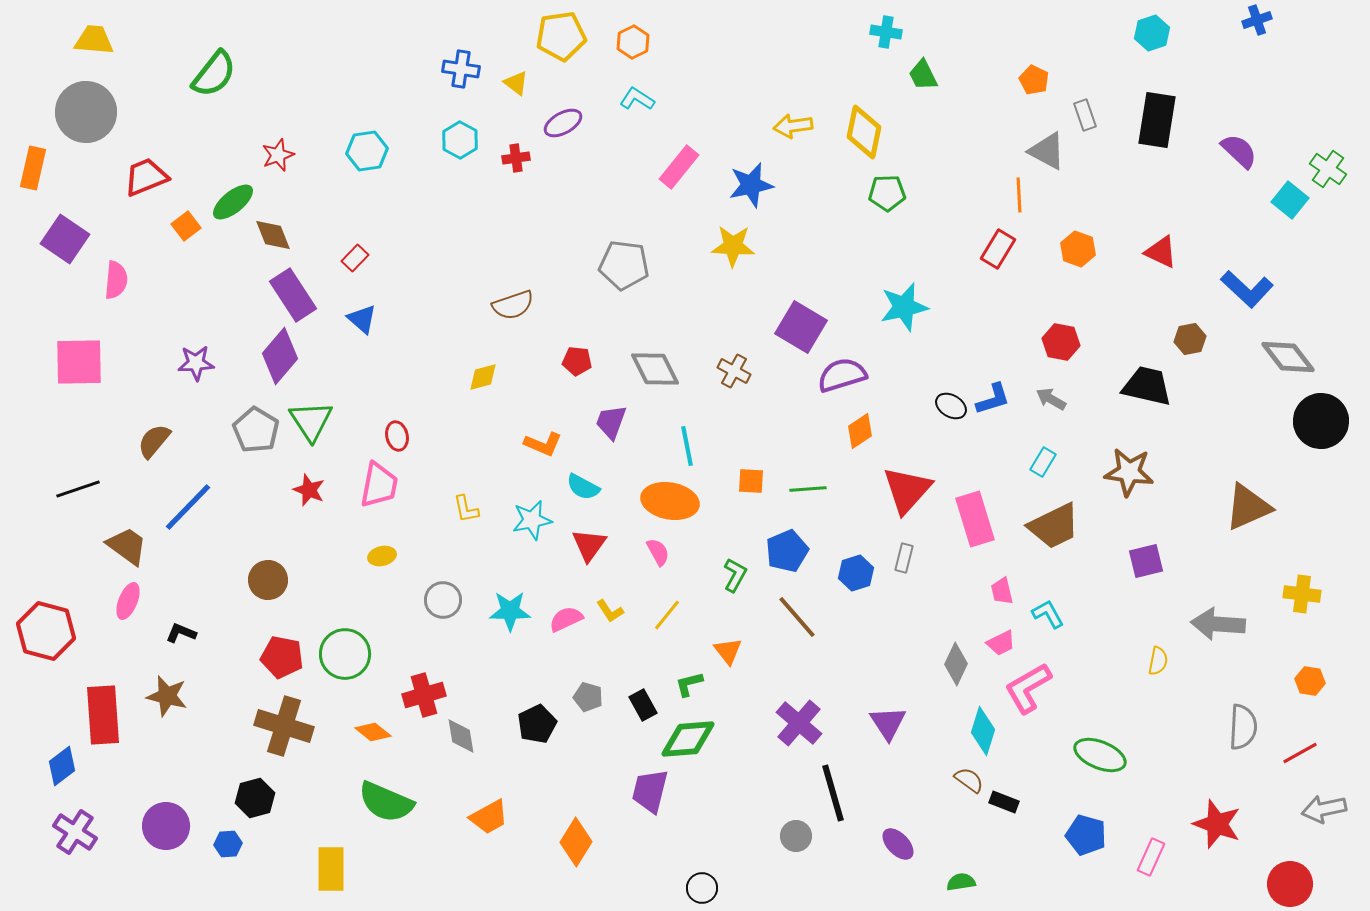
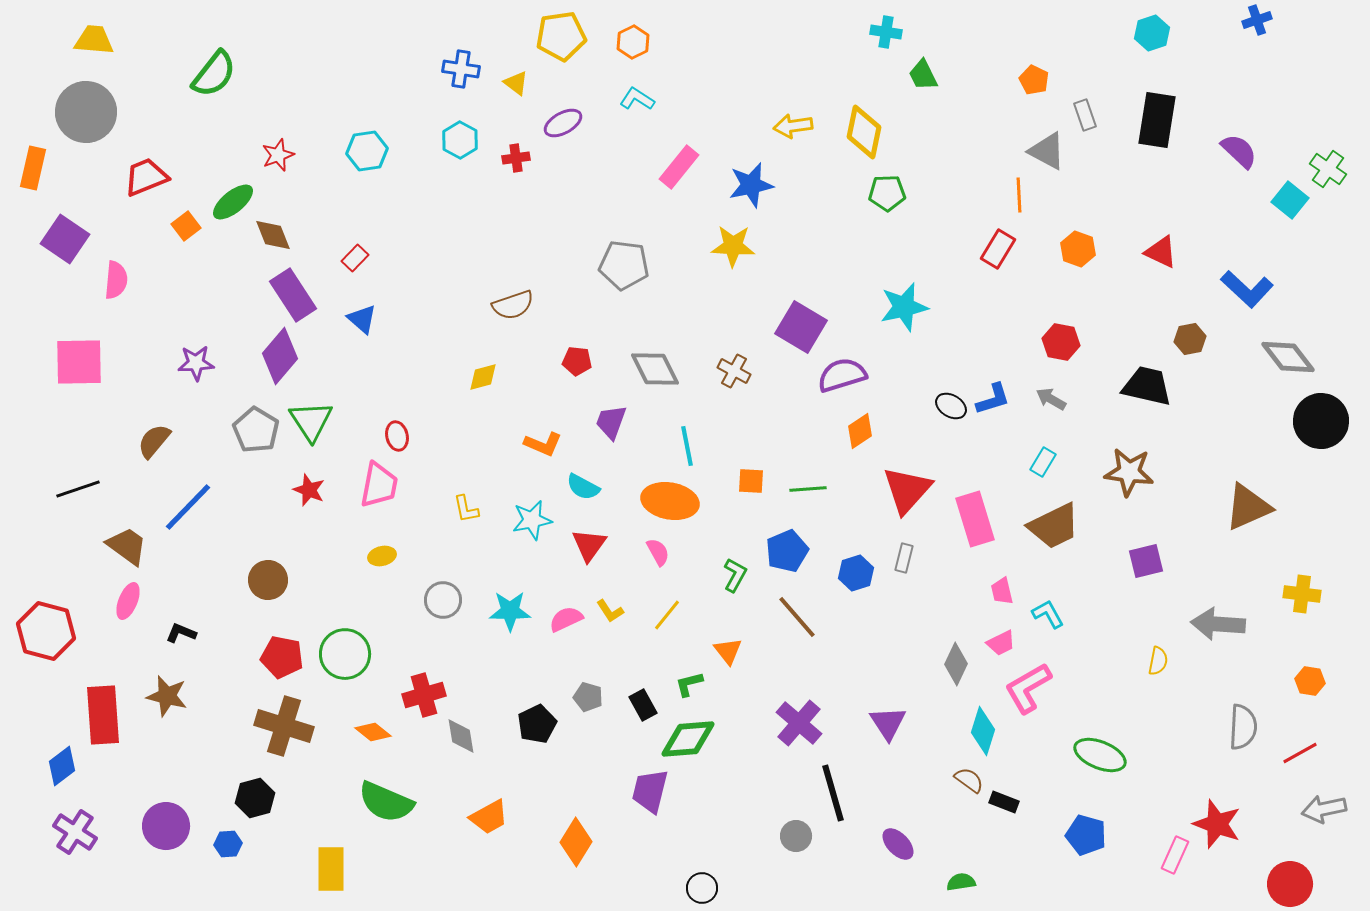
pink rectangle at (1151, 857): moved 24 px right, 2 px up
